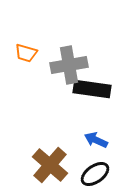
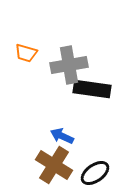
blue arrow: moved 34 px left, 4 px up
brown cross: moved 4 px right; rotated 9 degrees counterclockwise
black ellipse: moved 1 px up
